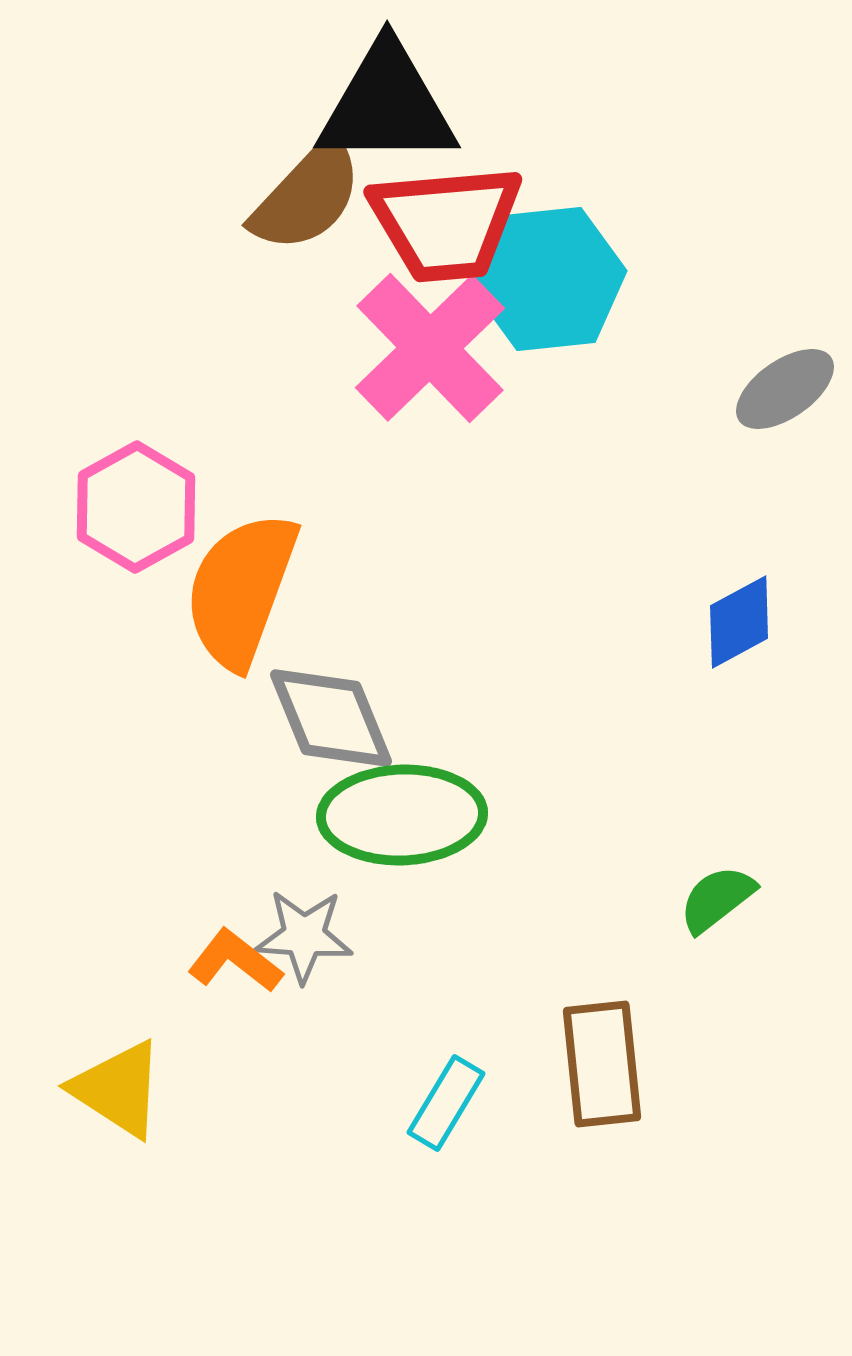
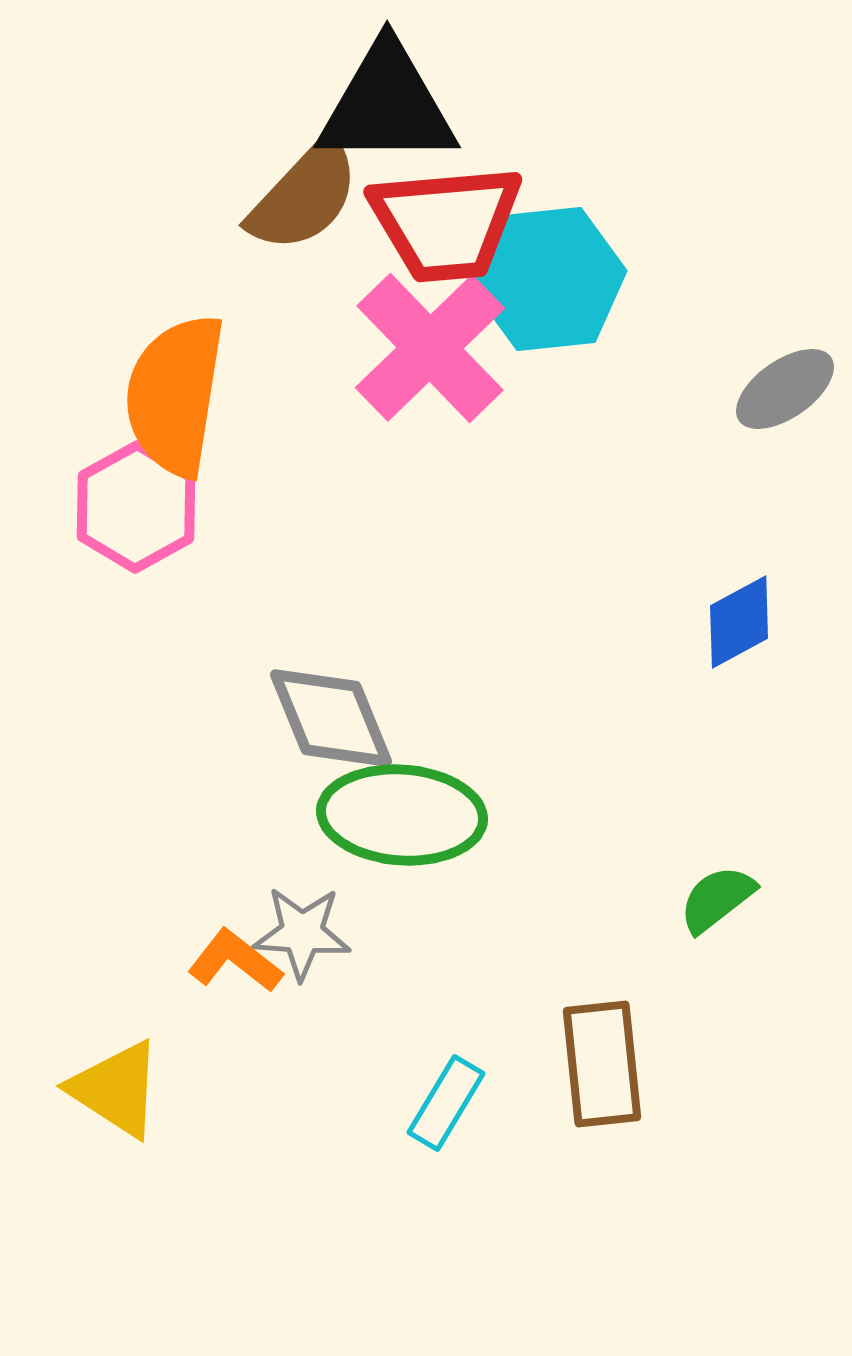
brown semicircle: moved 3 px left
orange semicircle: moved 66 px left, 195 px up; rotated 11 degrees counterclockwise
green ellipse: rotated 6 degrees clockwise
gray star: moved 2 px left, 3 px up
yellow triangle: moved 2 px left
